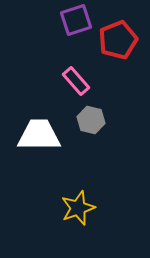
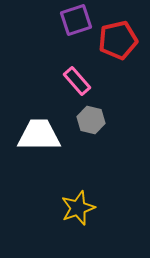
red pentagon: rotated 9 degrees clockwise
pink rectangle: moved 1 px right
